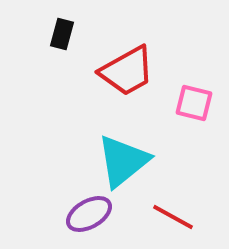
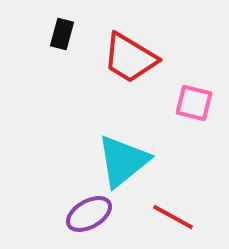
red trapezoid: moved 3 px right, 13 px up; rotated 60 degrees clockwise
